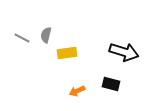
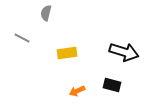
gray semicircle: moved 22 px up
black rectangle: moved 1 px right, 1 px down
